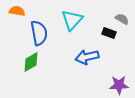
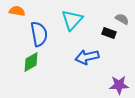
blue semicircle: moved 1 px down
